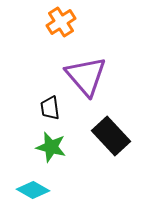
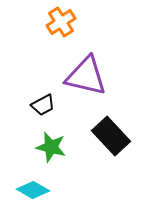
purple triangle: rotated 36 degrees counterclockwise
black trapezoid: moved 7 px left, 3 px up; rotated 110 degrees counterclockwise
